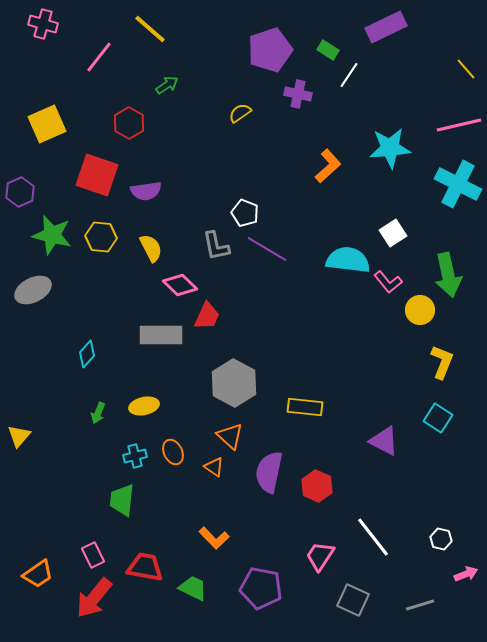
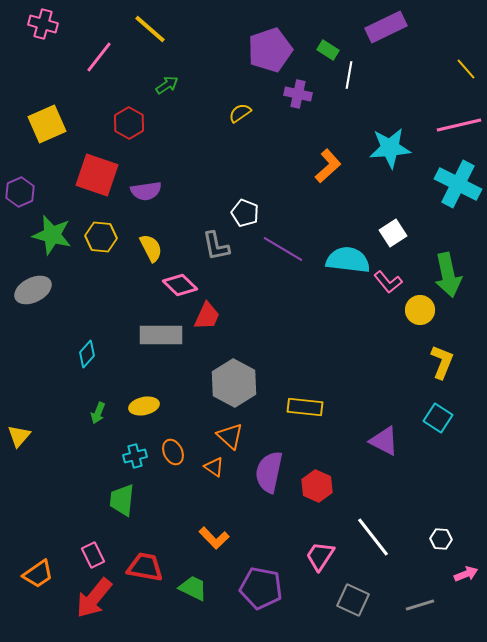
white line at (349, 75): rotated 24 degrees counterclockwise
purple line at (267, 249): moved 16 px right
white hexagon at (441, 539): rotated 10 degrees counterclockwise
